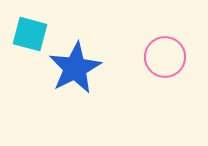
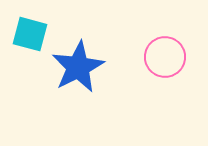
blue star: moved 3 px right, 1 px up
